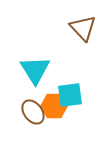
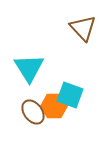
cyan triangle: moved 6 px left, 2 px up
cyan square: rotated 28 degrees clockwise
